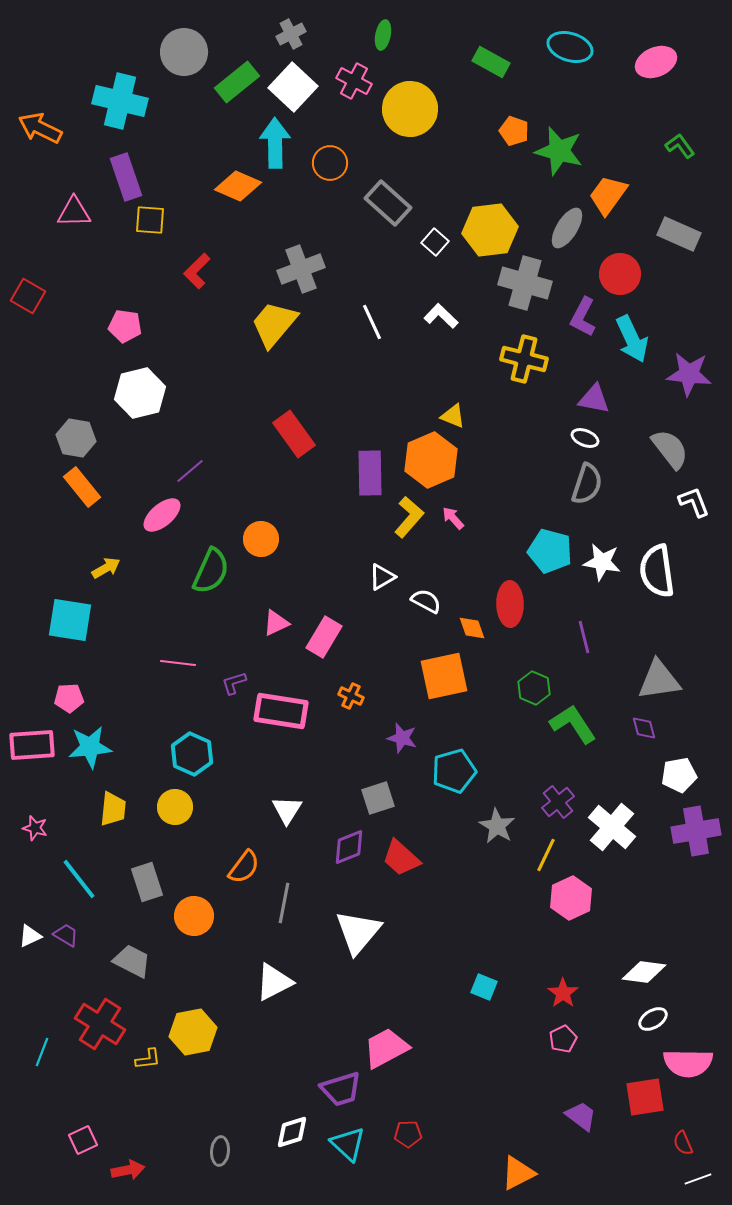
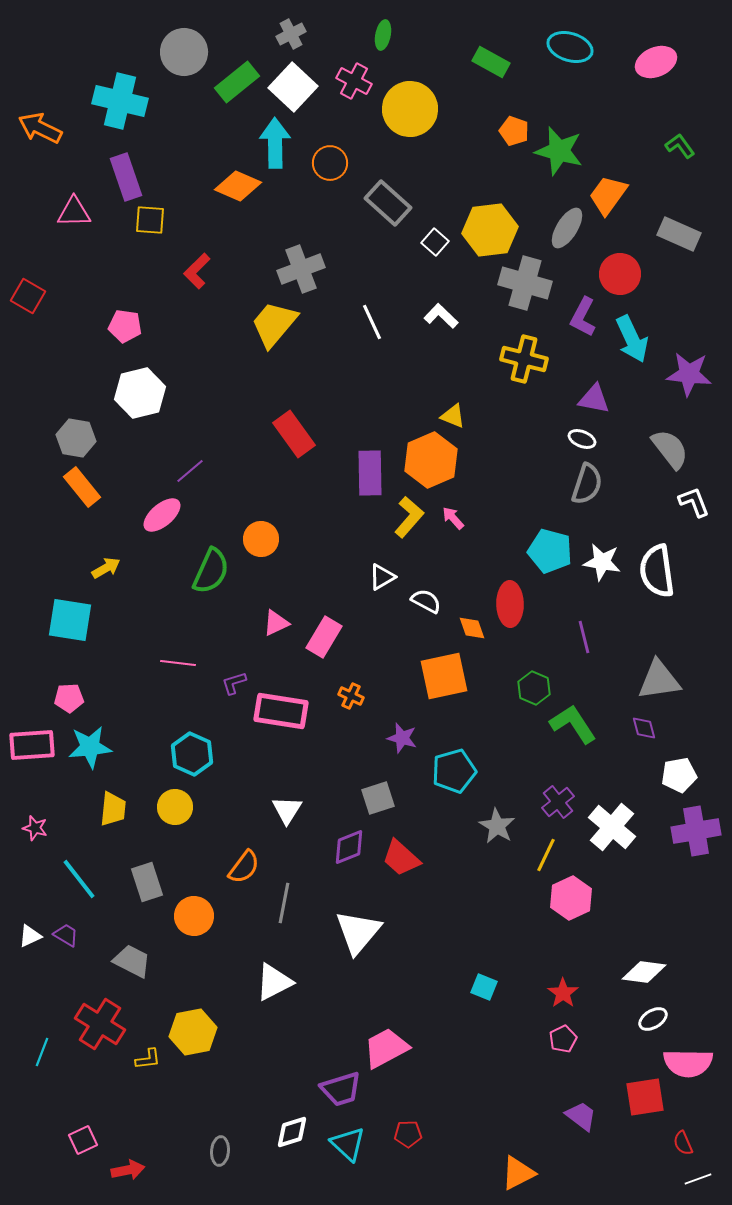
white ellipse at (585, 438): moved 3 px left, 1 px down
